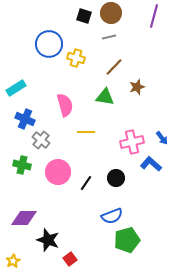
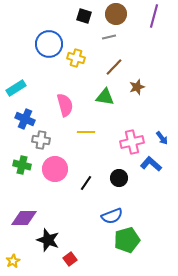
brown circle: moved 5 px right, 1 px down
gray cross: rotated 30 degrees counterclockwise
pink circle: moved 3 px left, 3 px up
black circle: moved 3 px right
